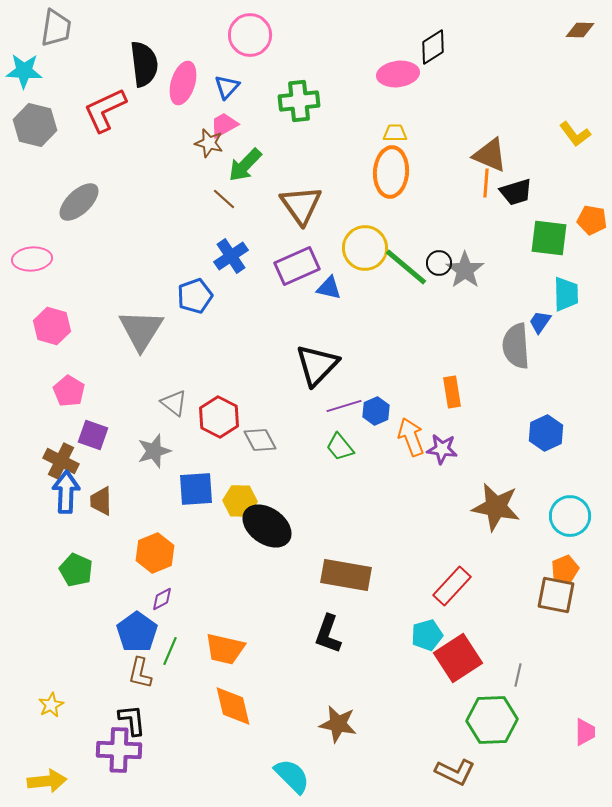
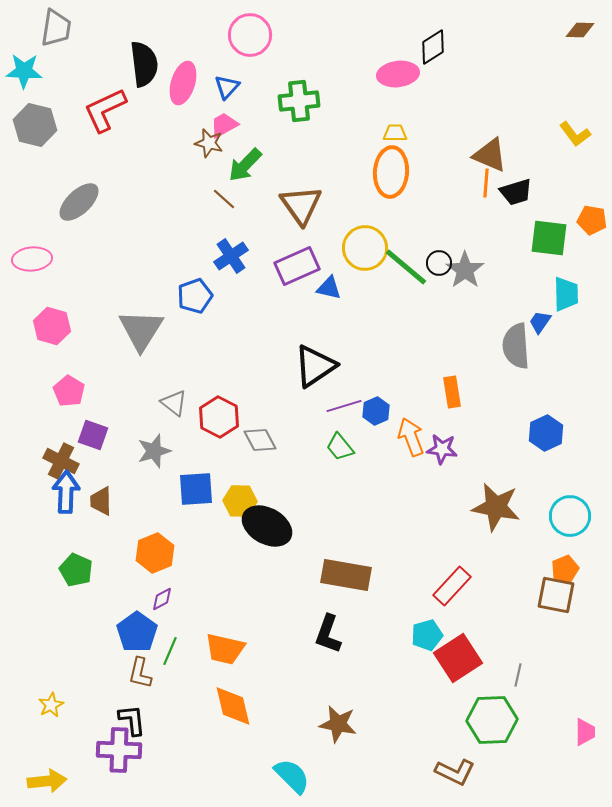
black triangle at (317, 365): moved 2 px left, 1 px down; rotated 12 degrees clockwise
black ellipse at (267, 526): rotated 6 degrees counterclockwise
